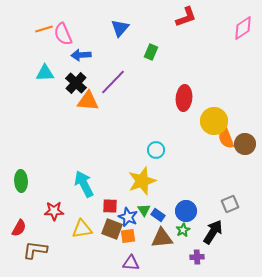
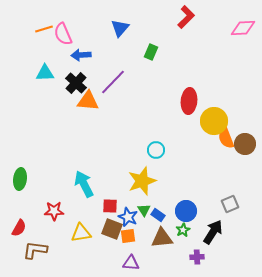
red L-shape: rotated 25 degrees counterclockwise
pink diamond: rotated 30 degrees clockwise
red ellipse: moved 5 px right, 3 px down
green ellipse: moved 1 px left, 2 px up; rotated 10 degrees clockwise
yellow triangle: moved 1 px left, 4 px down
